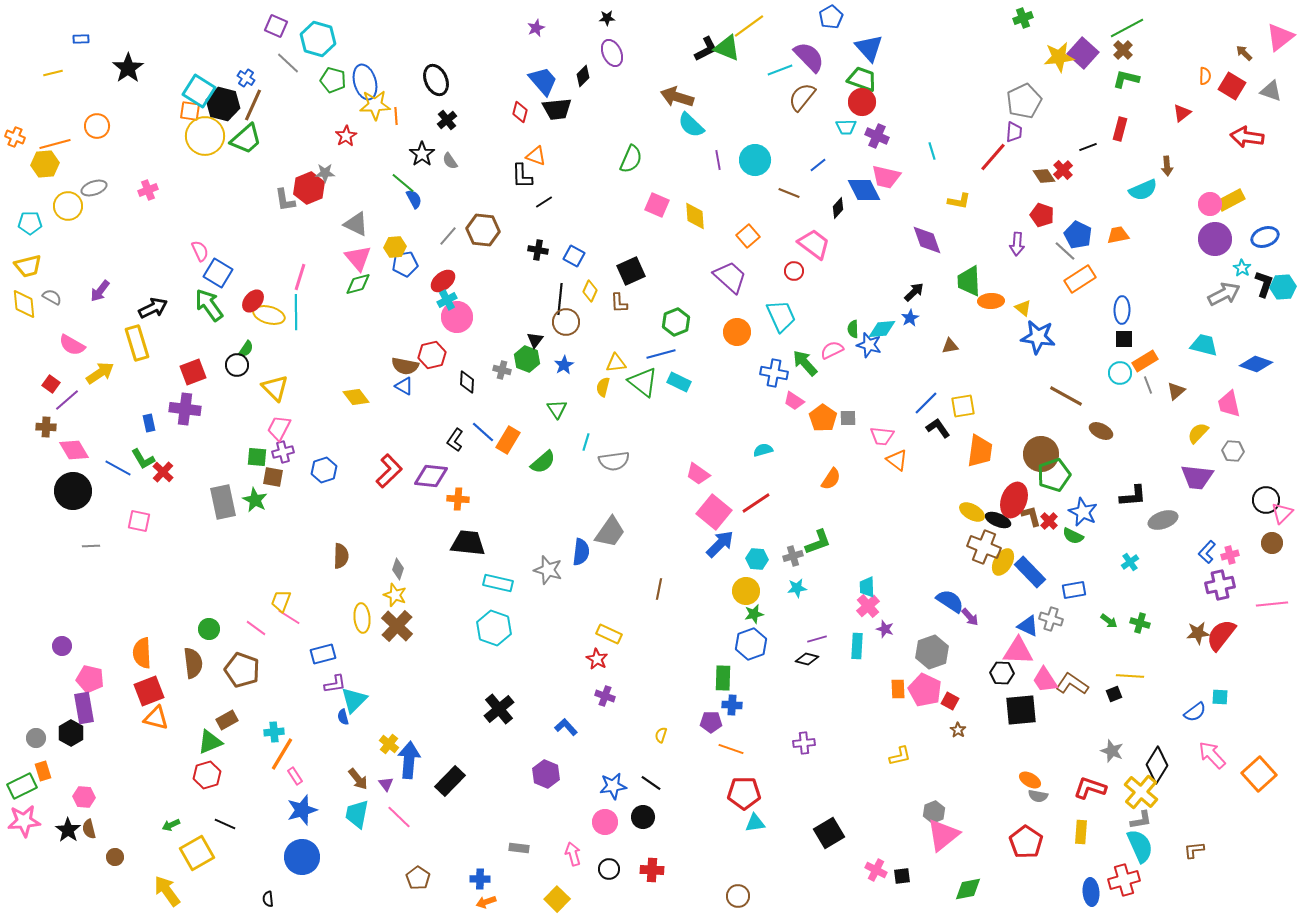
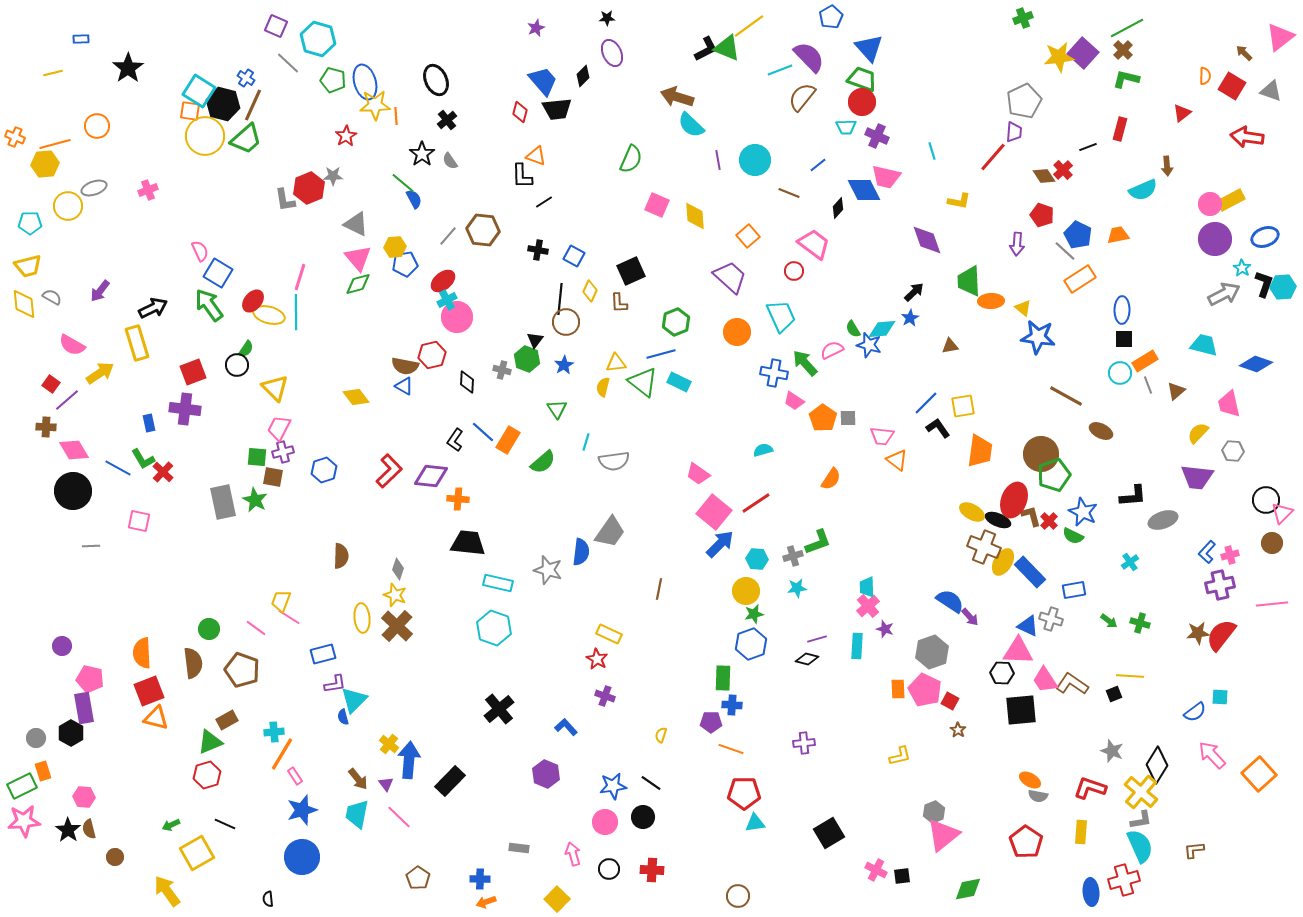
gray star at (325, 173): moved 8 px right, 3 px down
green semicircle at (853, 329): rotated 30 degrees counterclockwise
